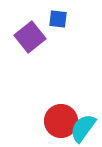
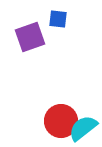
purple square: rotated 20 degrees clockwise
cyan semicircle: rotated 16 degrees clockwise
